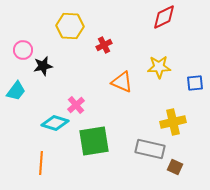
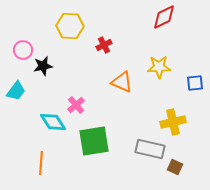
cyan diamond: moved 2 px left, 1 px up; rotated 40 degrees clockwise
